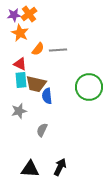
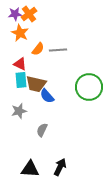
purple star: moved 1 px right, 1 px up
blue semicircle: rotated 35 degrees counterclockwise
